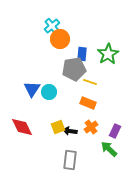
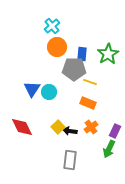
orange circle: moved 3 px left, 8 px down
gray pentagon: rotated 10 degrees clockwise
yellow square: rotated 24 degrees counterclockwise
green arrow: rotated 108 degrees counterclockwise
